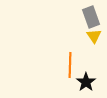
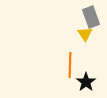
yellow triangle: moved 9 px left, 2 px up
